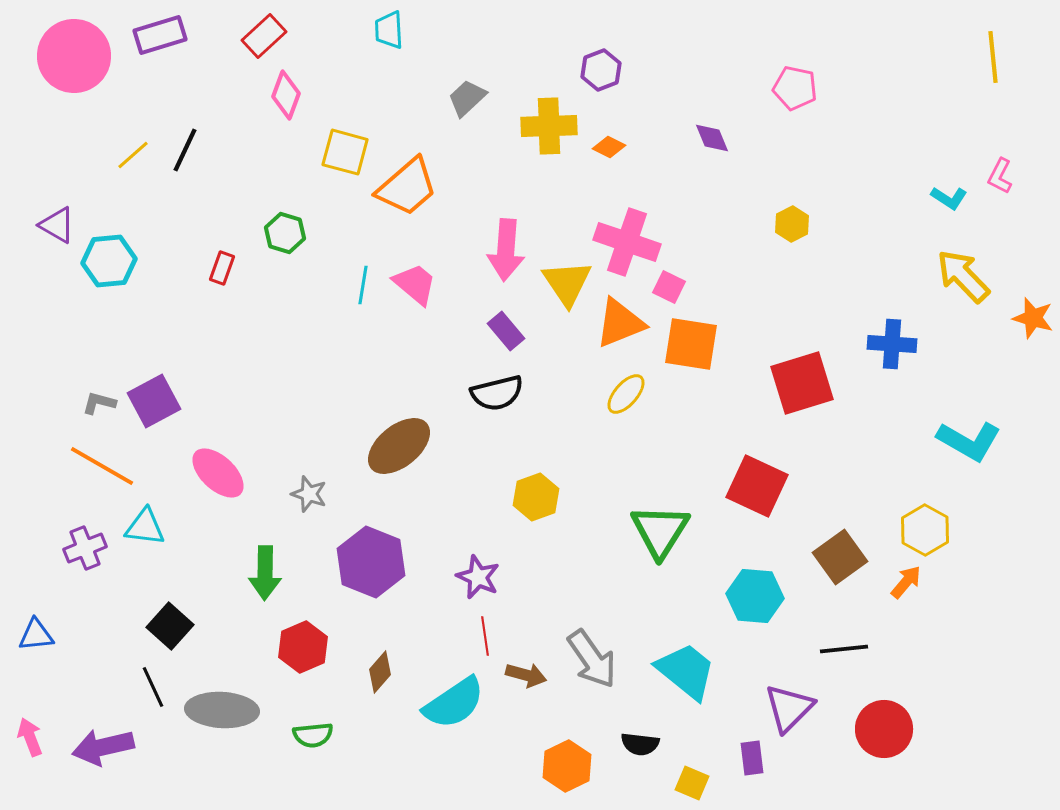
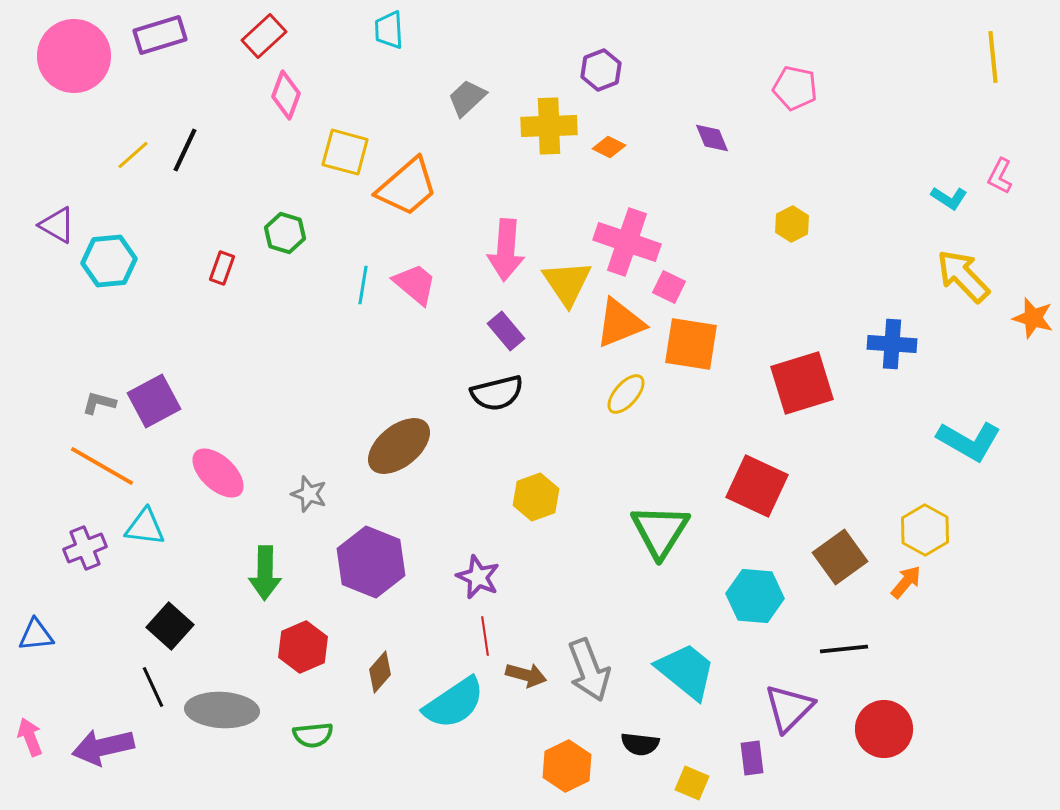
gray arrow at (592, 659): moved 3 px left, 11 px down; rotated 14 degrees clockwise
